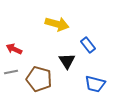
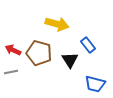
red arrow: moved 1 px left, 1 px down
black triangle: moved 3 px right, 1 px up
brown pentagon: moved 26 px up
